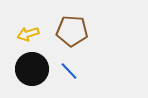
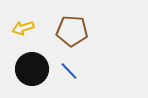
yellow arrow: moved 5 px left, 6 px up
